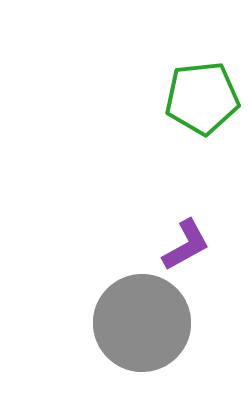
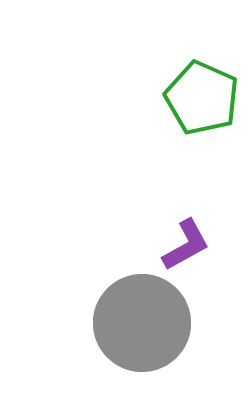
green pentagon: rotated 30 degrees clockwise
